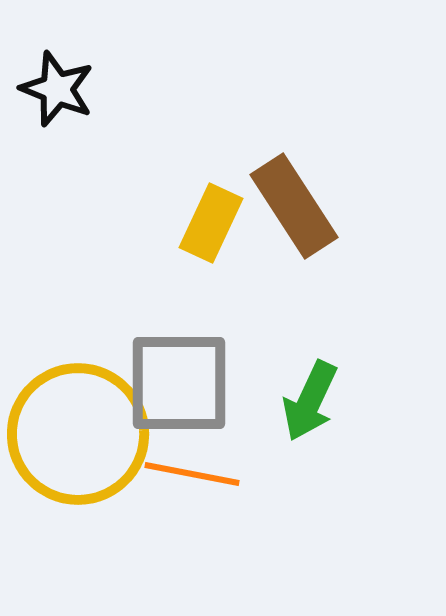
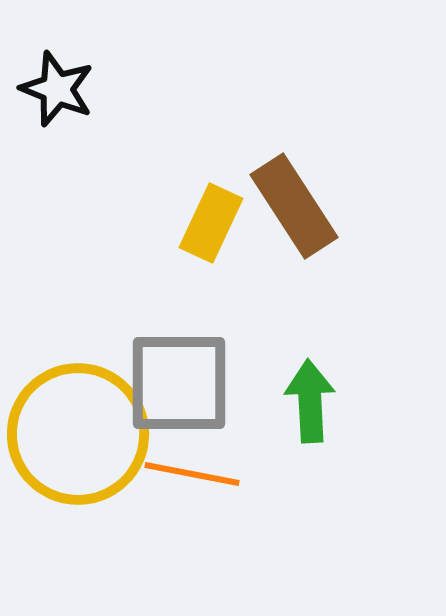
green arrow: rotated 152 degrees clockwise
